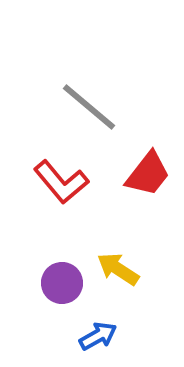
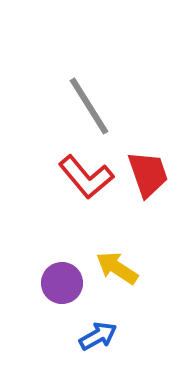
gray line: moved 1 px up; rotated 18 degrees clockwise
red trapezoid: rotated 57 degrees counterclockwise
red L-shape: moved 25 px right, 5 px up
yellow arrow: moved 1 px left, 1 px up
